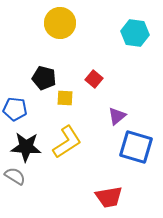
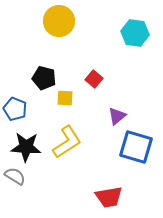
yellow circle: moved 1 px left, 2 px up
blue pentagon: rotated 15 degrees clockwise
